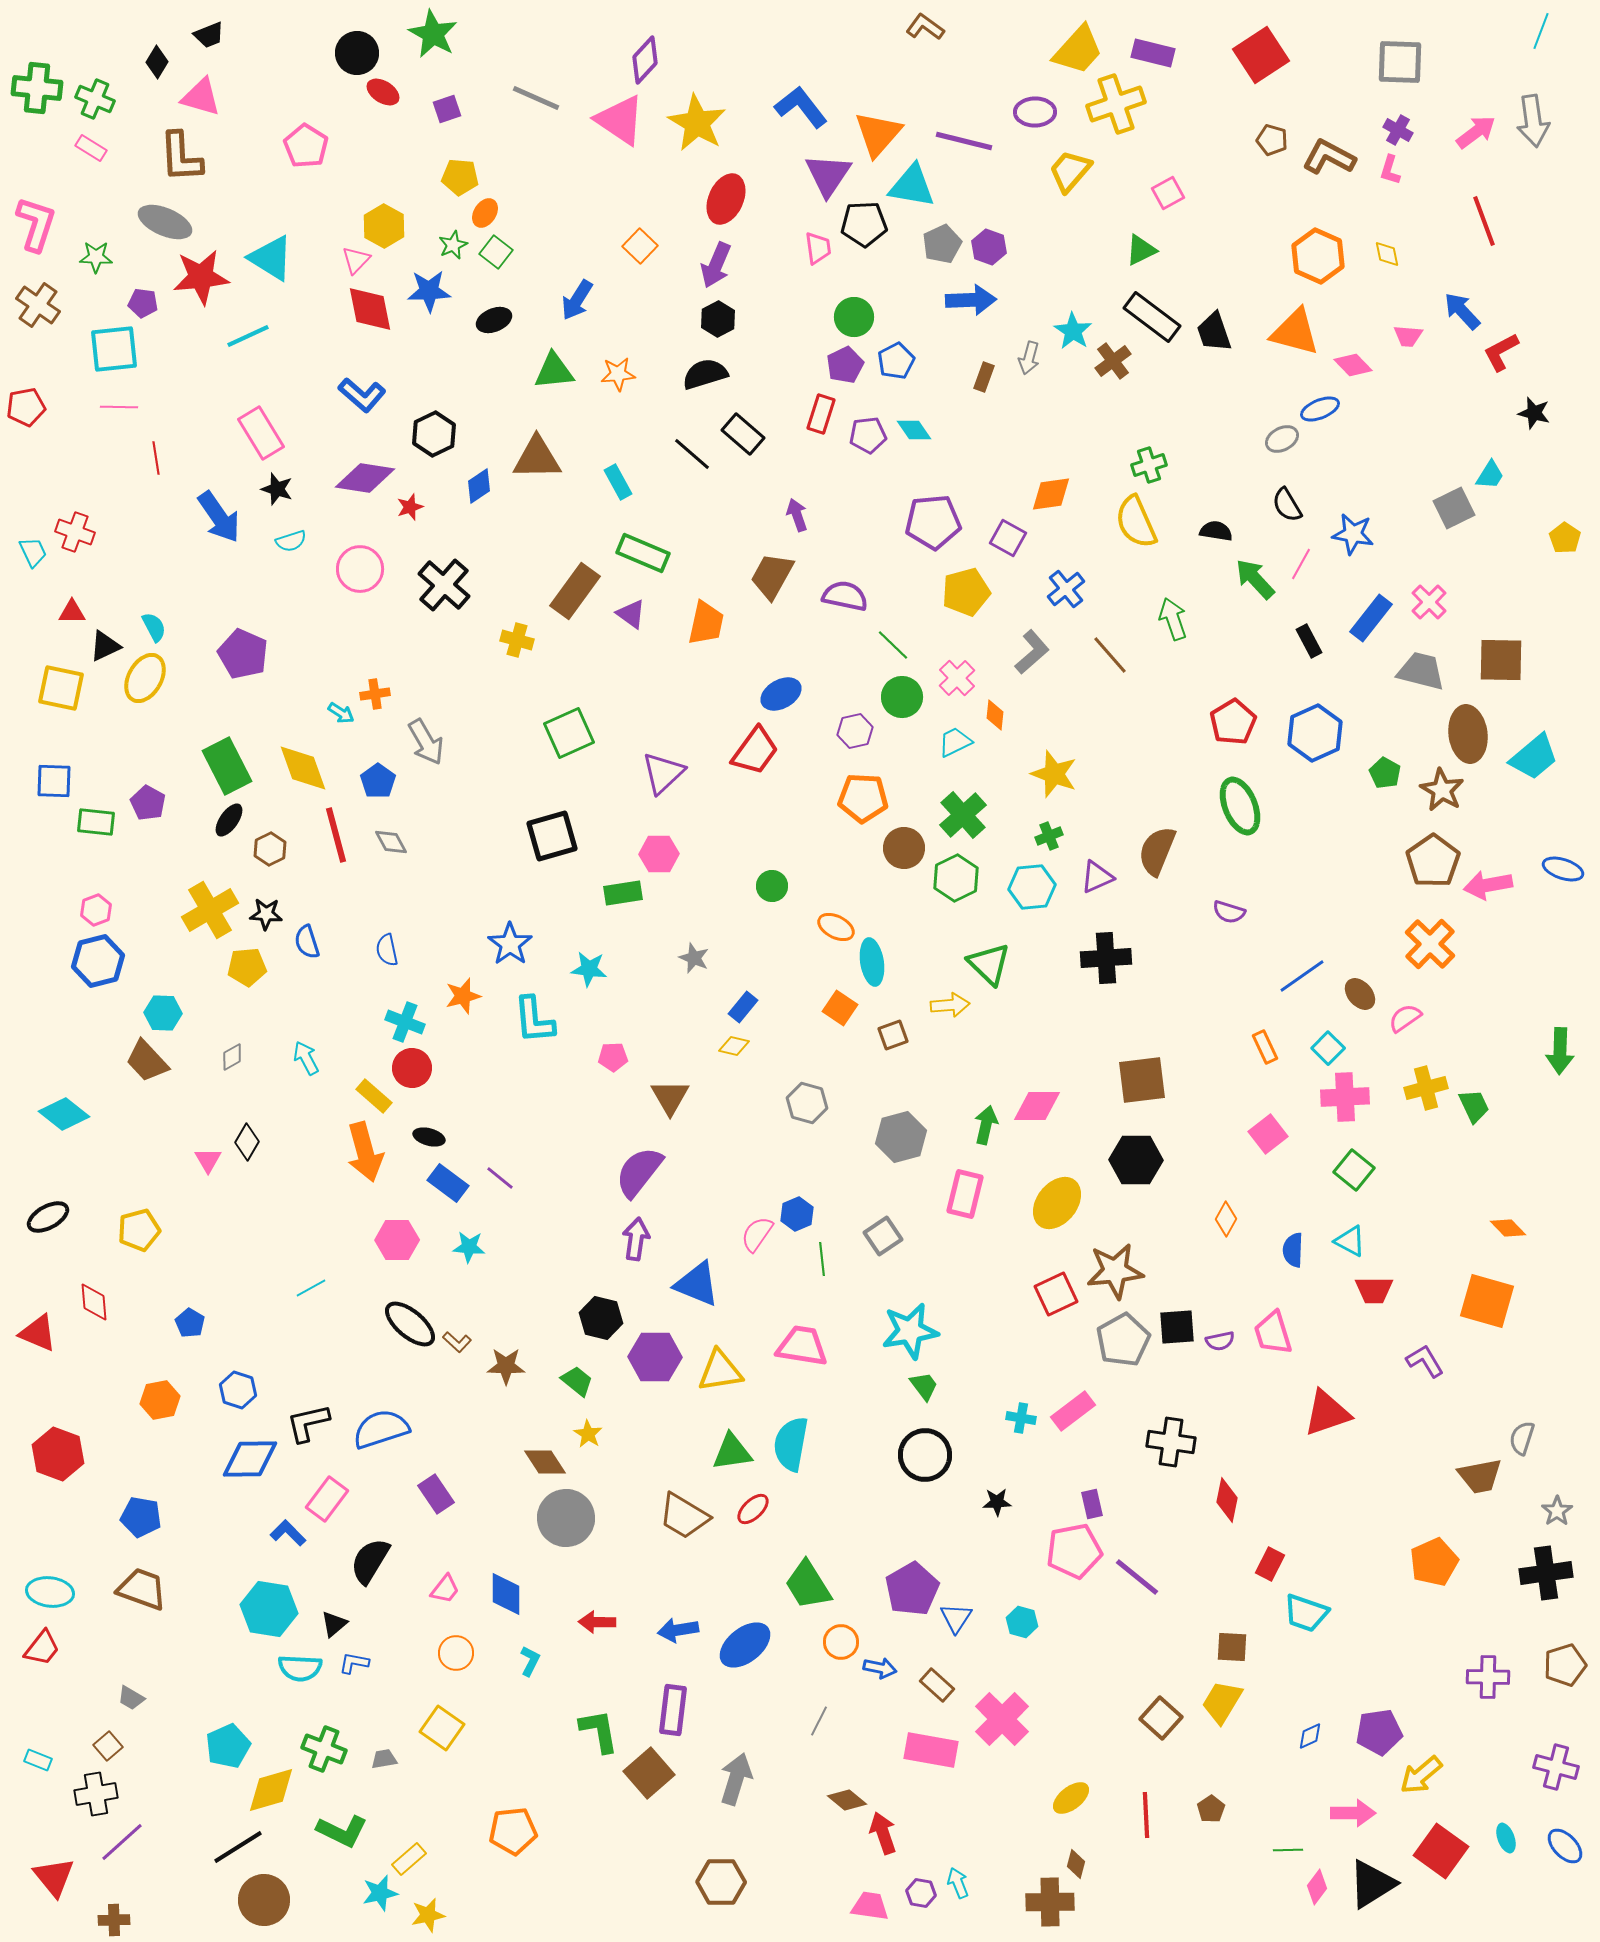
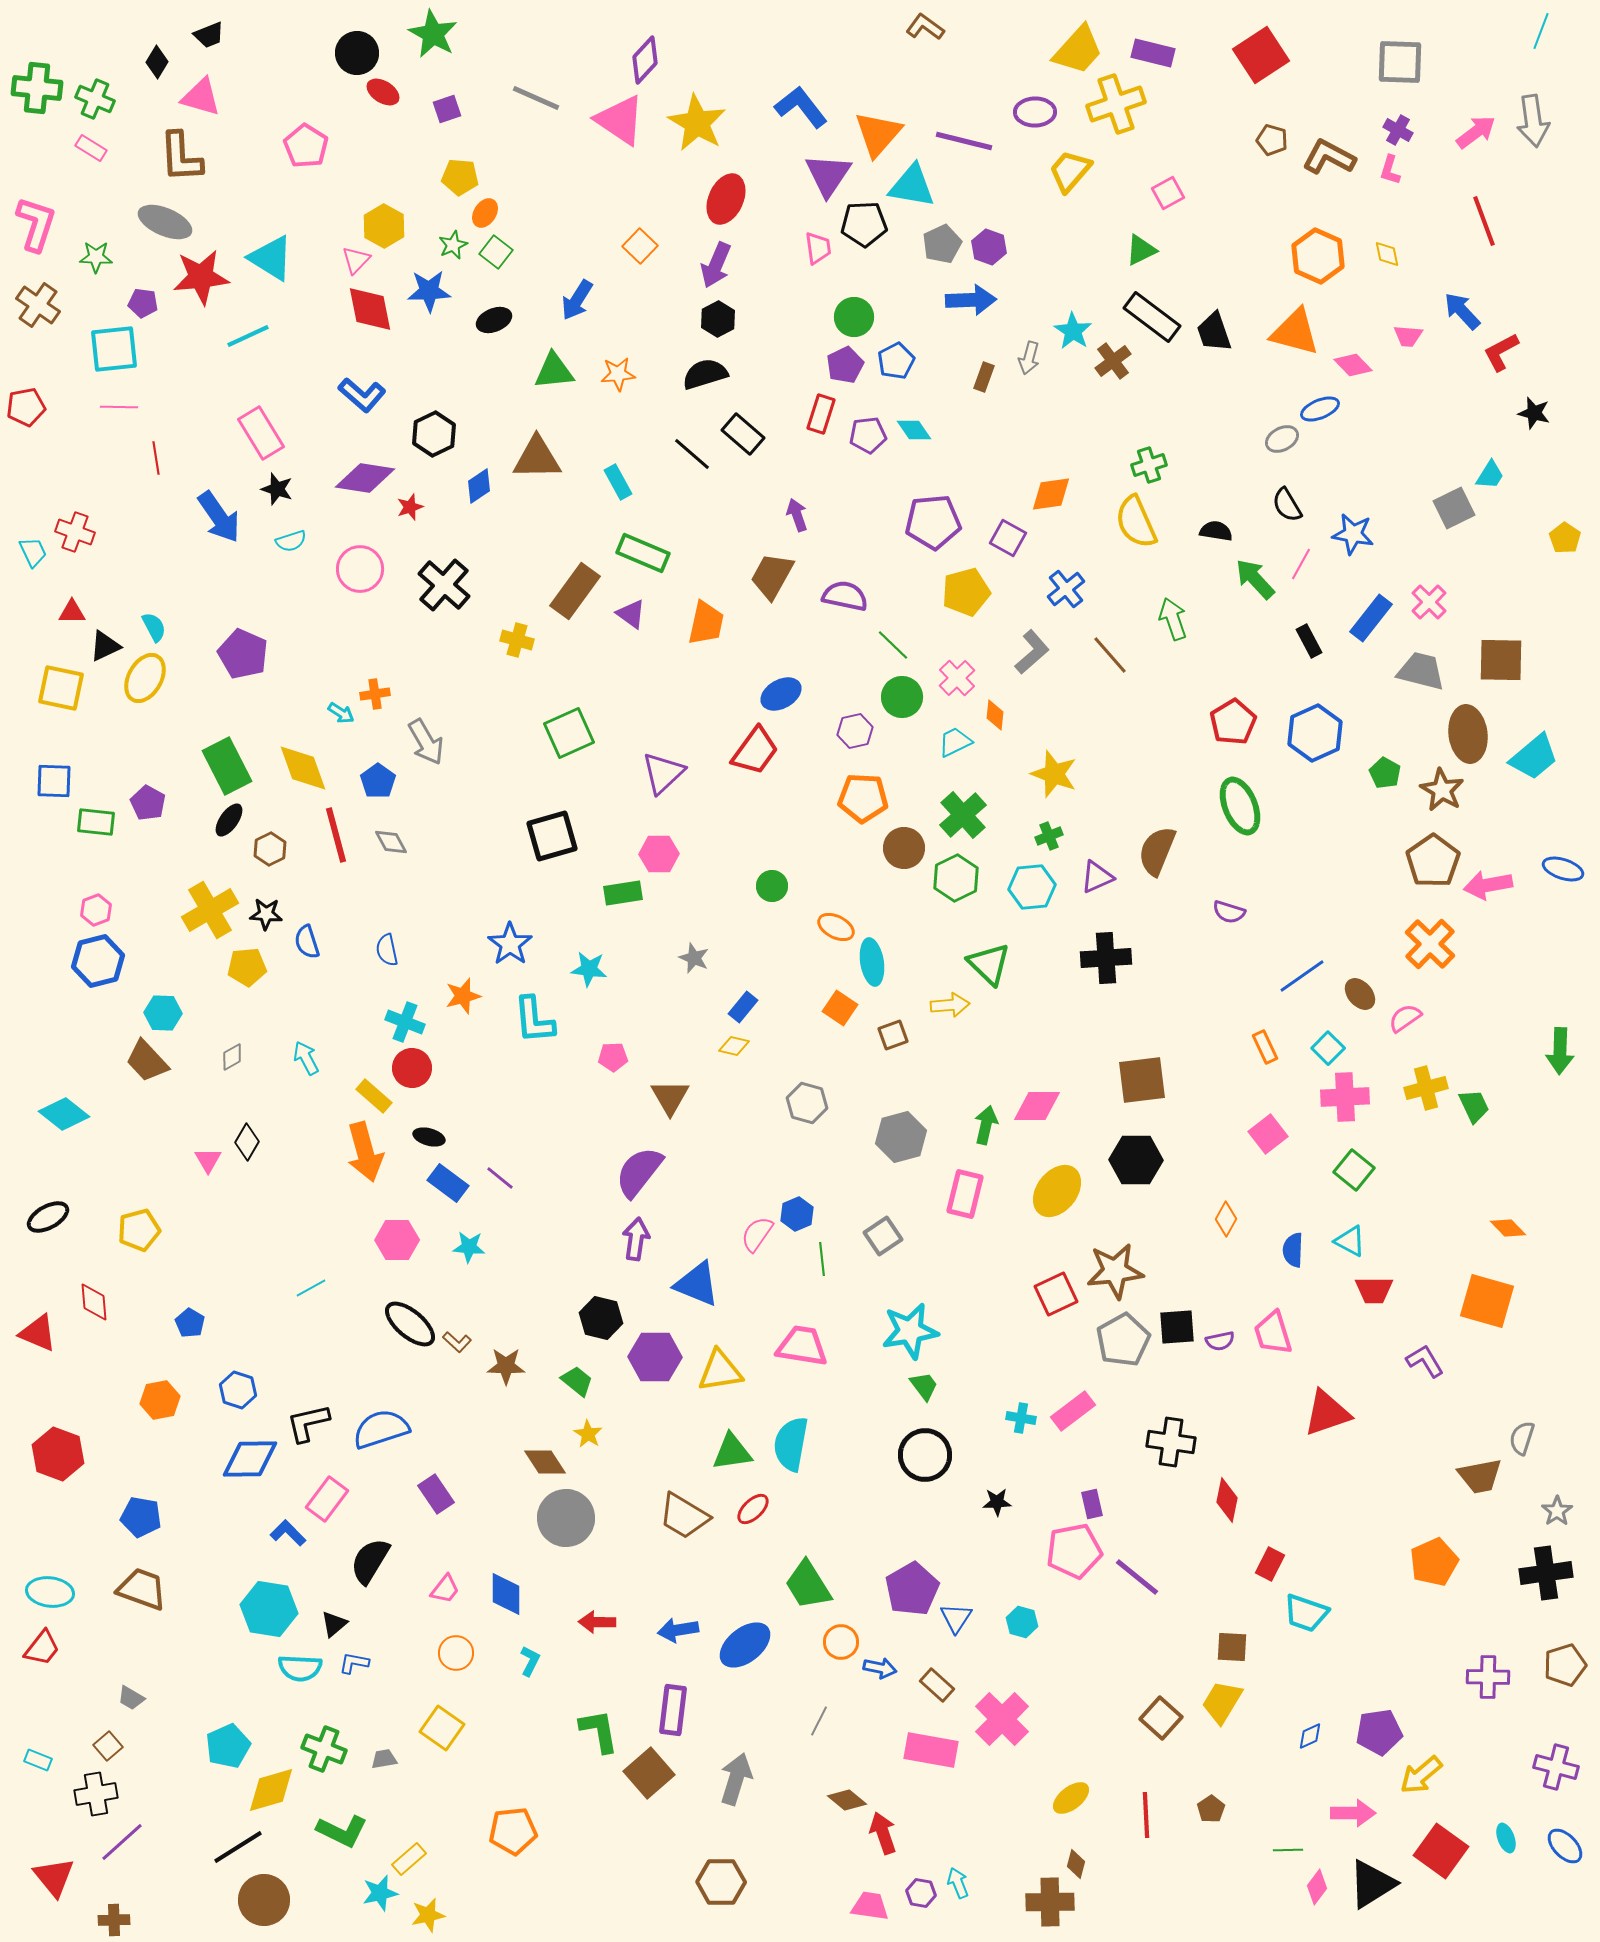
yellow ellipse at (1057, 1203): moved 12 px up
